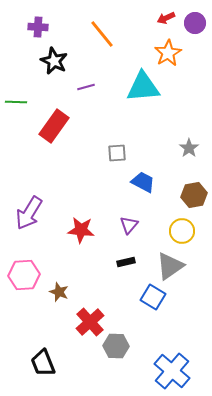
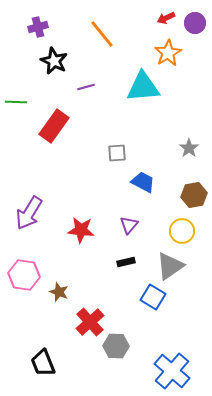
purple cross: rotated 18 degrees counterclockwise
pink hexagon: rotated 12 degrees clockwise
